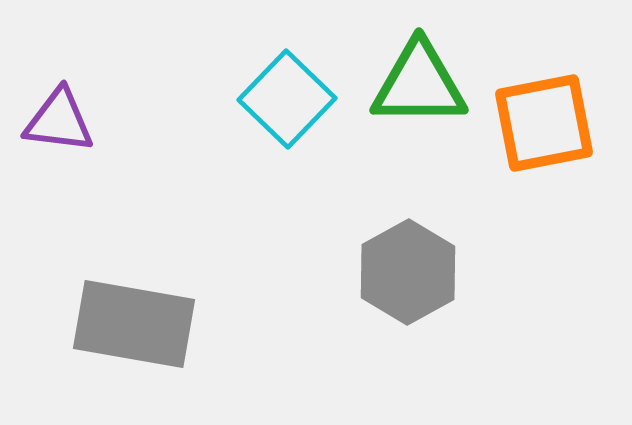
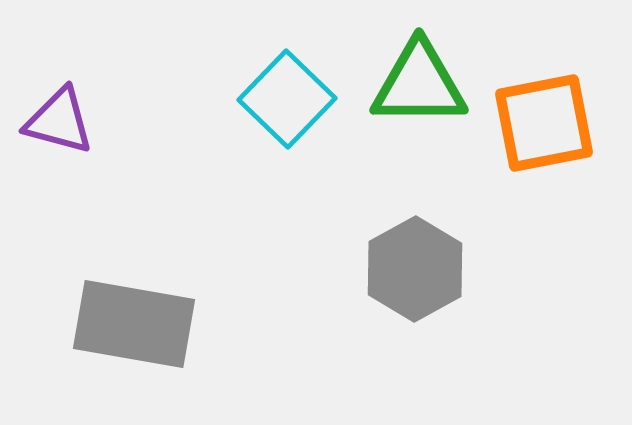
purple triangle: rotated 8 degrees clockwise
gray hexagon: moved 7 px right, 3 px up
